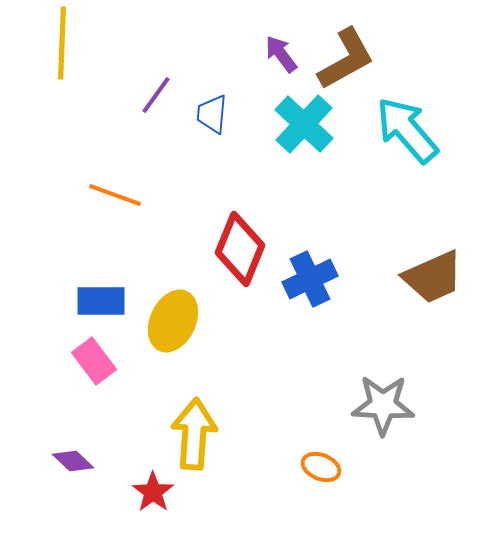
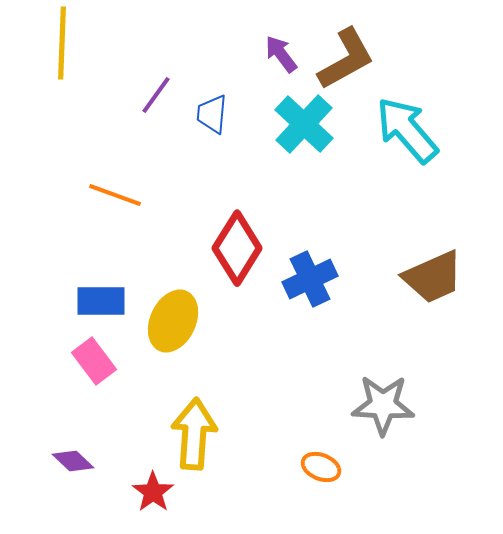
red diamond: moved 3 px left, 1 px up; rotated 10 degrees clockwise
